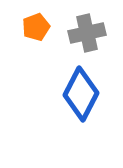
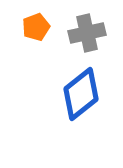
blue diamond: rotated 24 degrees clockwise
